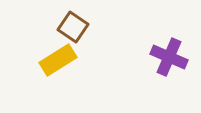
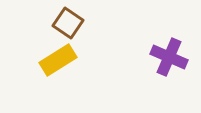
brown square: moved 5 px left, 4 px up
